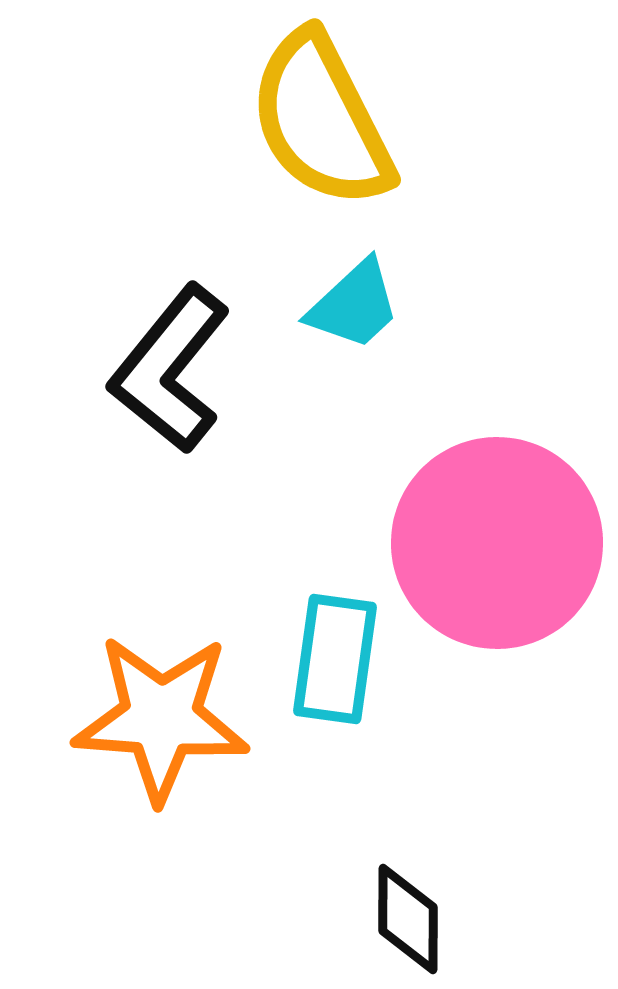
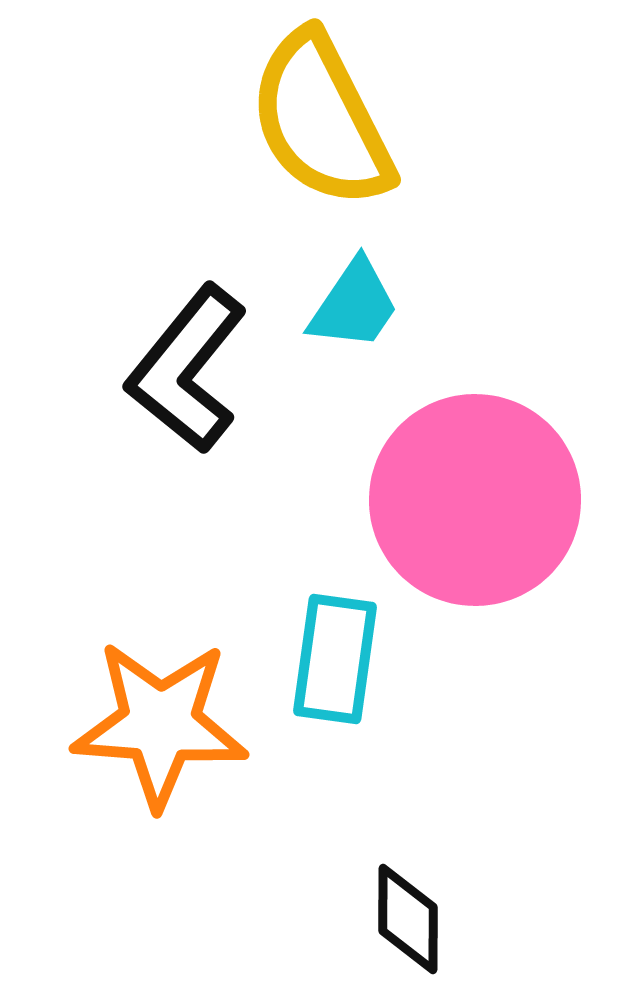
cyan trapezoid: rotated 13 degrees counterclockwise
black L-shape: moved 17 px right
pink circle: moved 22 px left, 43 px up
orange star: moved 1 px left, 6 px down
